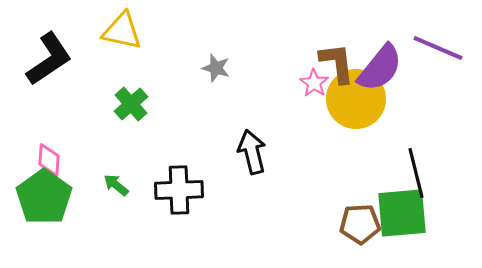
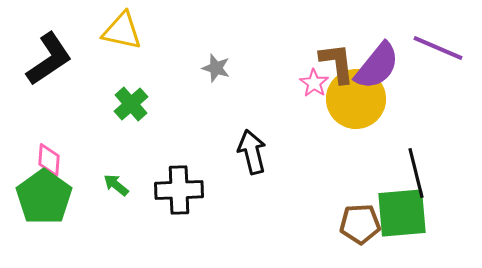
purple semicircle: moved 3 px left, 2 px up
